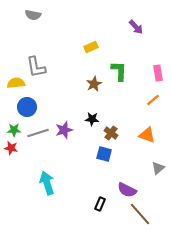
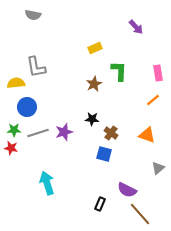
yellow rectangle: moved 4 px right, 1 px down
purple star: moved 2 px down
